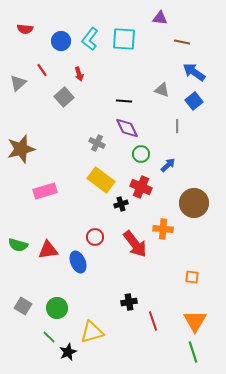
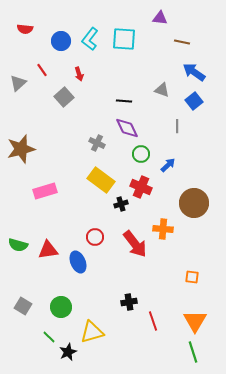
green circle at (57, 308): moved 4 px right, 1 px up
